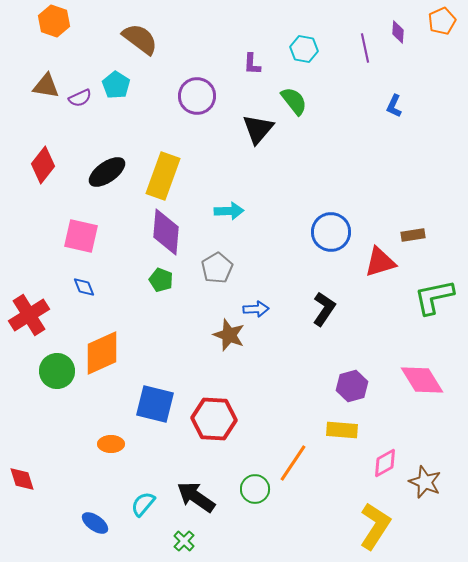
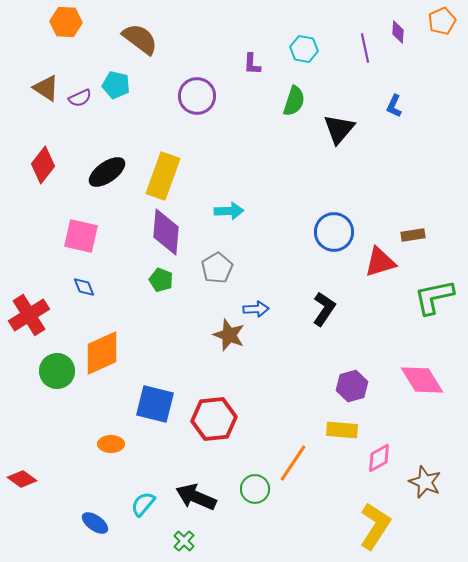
orange hexagon at (54, 21): moved 12 px right, 1 px down; rotated 16 degrees counterclockwise
cyan pentagon at (116, 85): rotated 20 degrees counterclockwise
brown triangle at (46, 86): moved 2 px down; rotated 24 degrees clockwise
green semicircle at (294, 101): rotated 56 degrees clockwise
black triangle at (258, 129): moved 81 px right
blue circle at (331, 232): moved 3 px right
red hexagon at (214, 419): rotated 9 degrees counterclockwise
pink diamond at (385, 463): moved 6 px left, 5 px up
red diamond at (22, 479): rotated 36 degrees counterclockwise
black arrow at (196, 497): rotated 12 degrees counterclockwise
